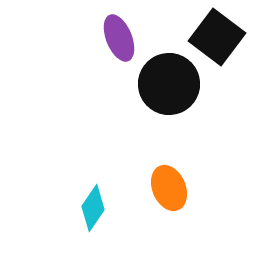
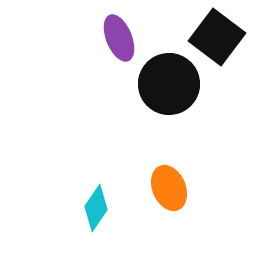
cyan diamond: moved 3 px right
